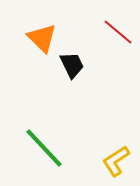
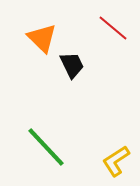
red line: moved 5 px left, 4 px up
green line: moved 2 px right, 1 px up
